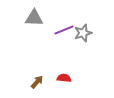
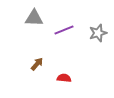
gray star: moved 15 px right
brown arrow: moved 18 px up
